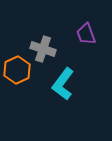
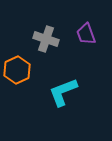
gray cross: moved 3 px right, 10 px up
cyan L-shape: moved 8 px down; rotated 32 degrees clockwise
